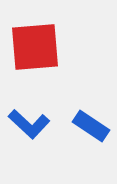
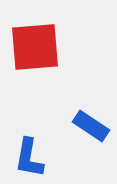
blue L-shape: moved 34 px down; rotated 57 degrees clockwise
